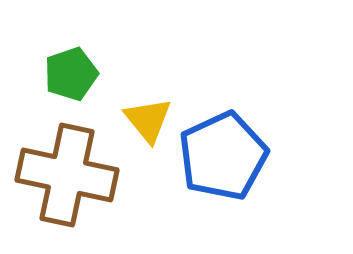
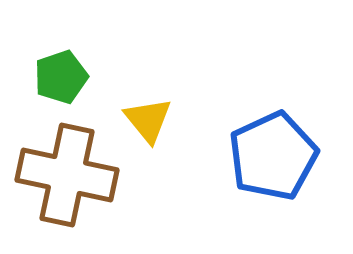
green pentagon: moved 10 px left, 3 px down
blue pentagon: moved 50 px right
